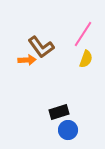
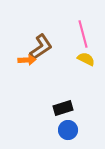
pink line: rotated 48 degrees counterclockwise
brown L-shape: rotated 88 degrees counterclockwise
yellow semicircle: rotated 84 degrees counterclockwise
black rectangle: moved 4 px right, 4 px up
